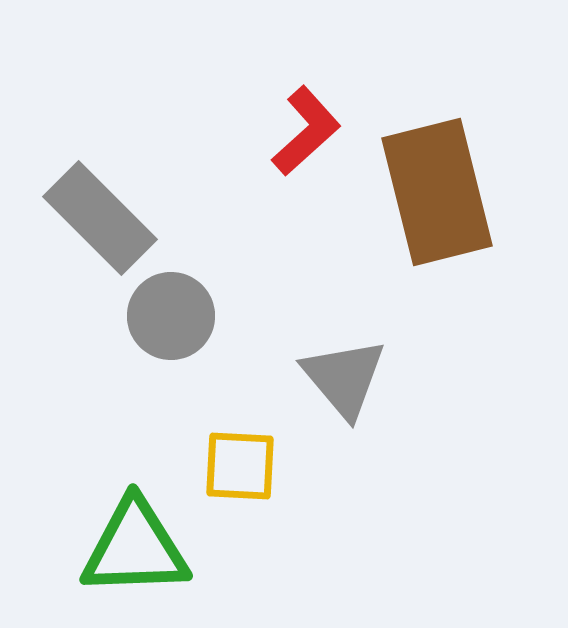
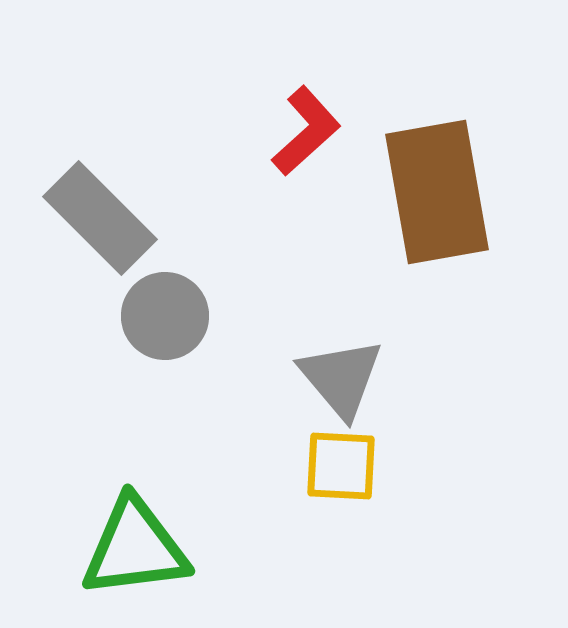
brown rectangle: rotated 4 degrees clockwise
gray circle: moved 6 px left
gray triangle: moved 3 px left
yellow square: moved 101 px right
green triangle: rotated 5 degrees counterclockwise
